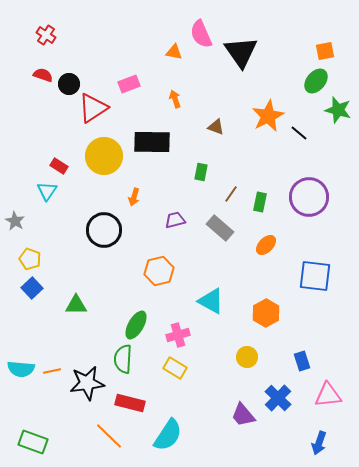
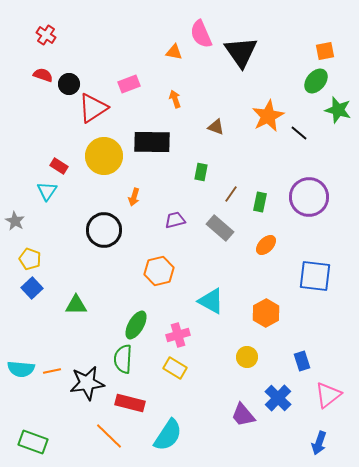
pink triangle at (328, 395): rotated 32 degrees counterclockwise
